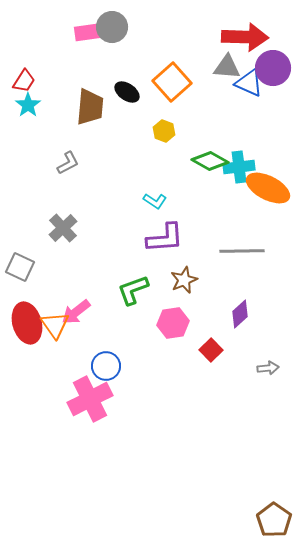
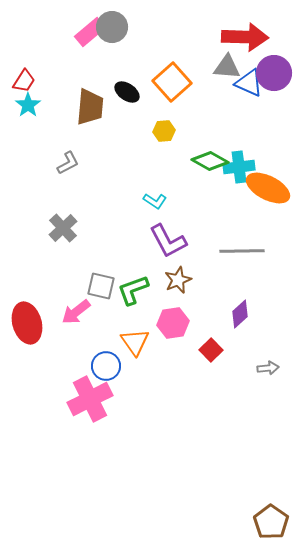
pink rectangle: rotated 32 degrees counterclockwise
purple circle: moved 1 px right, 5 px down
yellow hexagon: rotated 25 degrees counterclockwise
purple L-shape: moved 3 px right, 3 px down; rotated 66 degrees clockwise
gray square: moved 81 px right, 19 px down; rotated 12 degrees counterclockwise
brown star: moved 6 px left
orange triangle: moved 80 px right, 17 px down
brown pentagon: moved 3 px left, 2 px down
